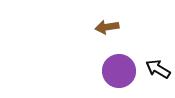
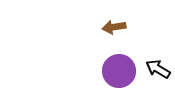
brown arrow: moved 7 px right
